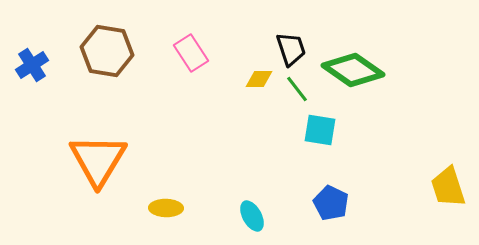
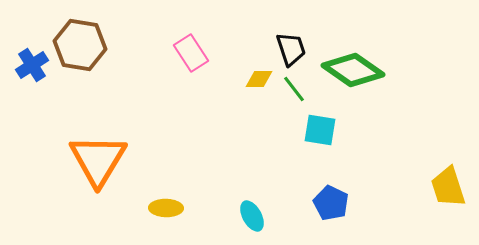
brown hexagon: moved 27 px left, 6 px up
green line: moved 3 px left
